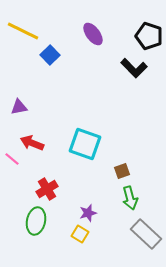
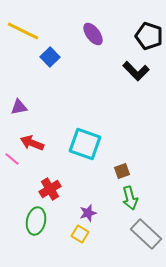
blue square: moved 2 px down
black L-shape: moved 2 px right, 3 px down
red cross: moved 3 px right
